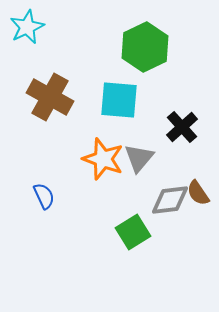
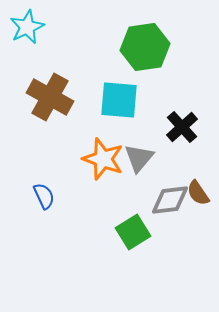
green hexagon: rotated 18 degrees clockwise
